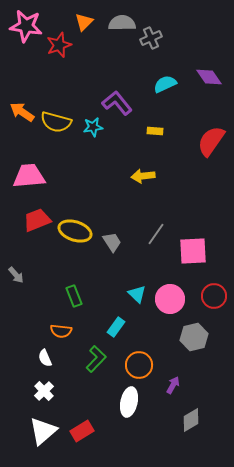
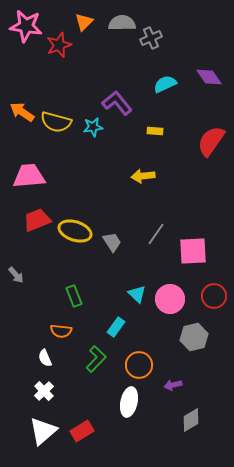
purple arrow: rotated 132 degrees counterclockwise
